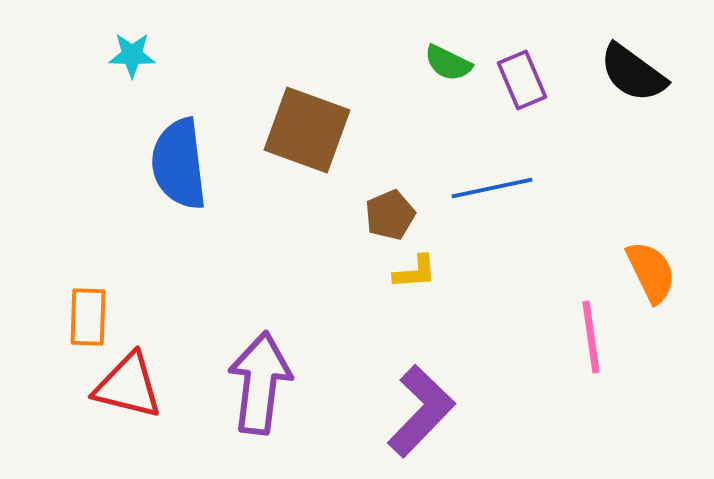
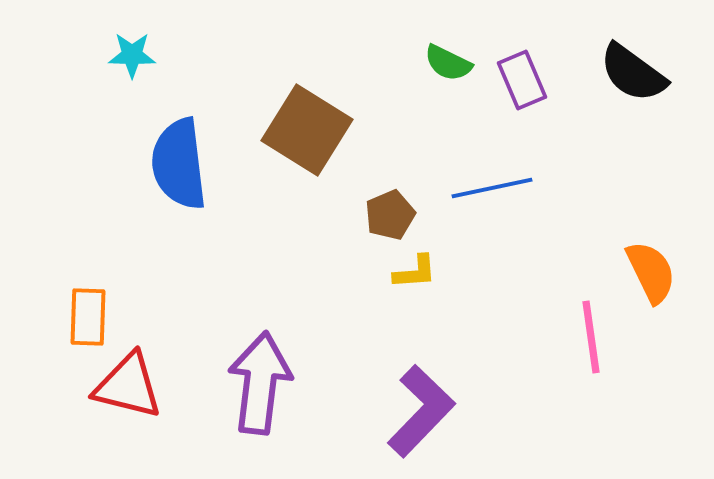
brown square: rotated 12 degrees clockwise
